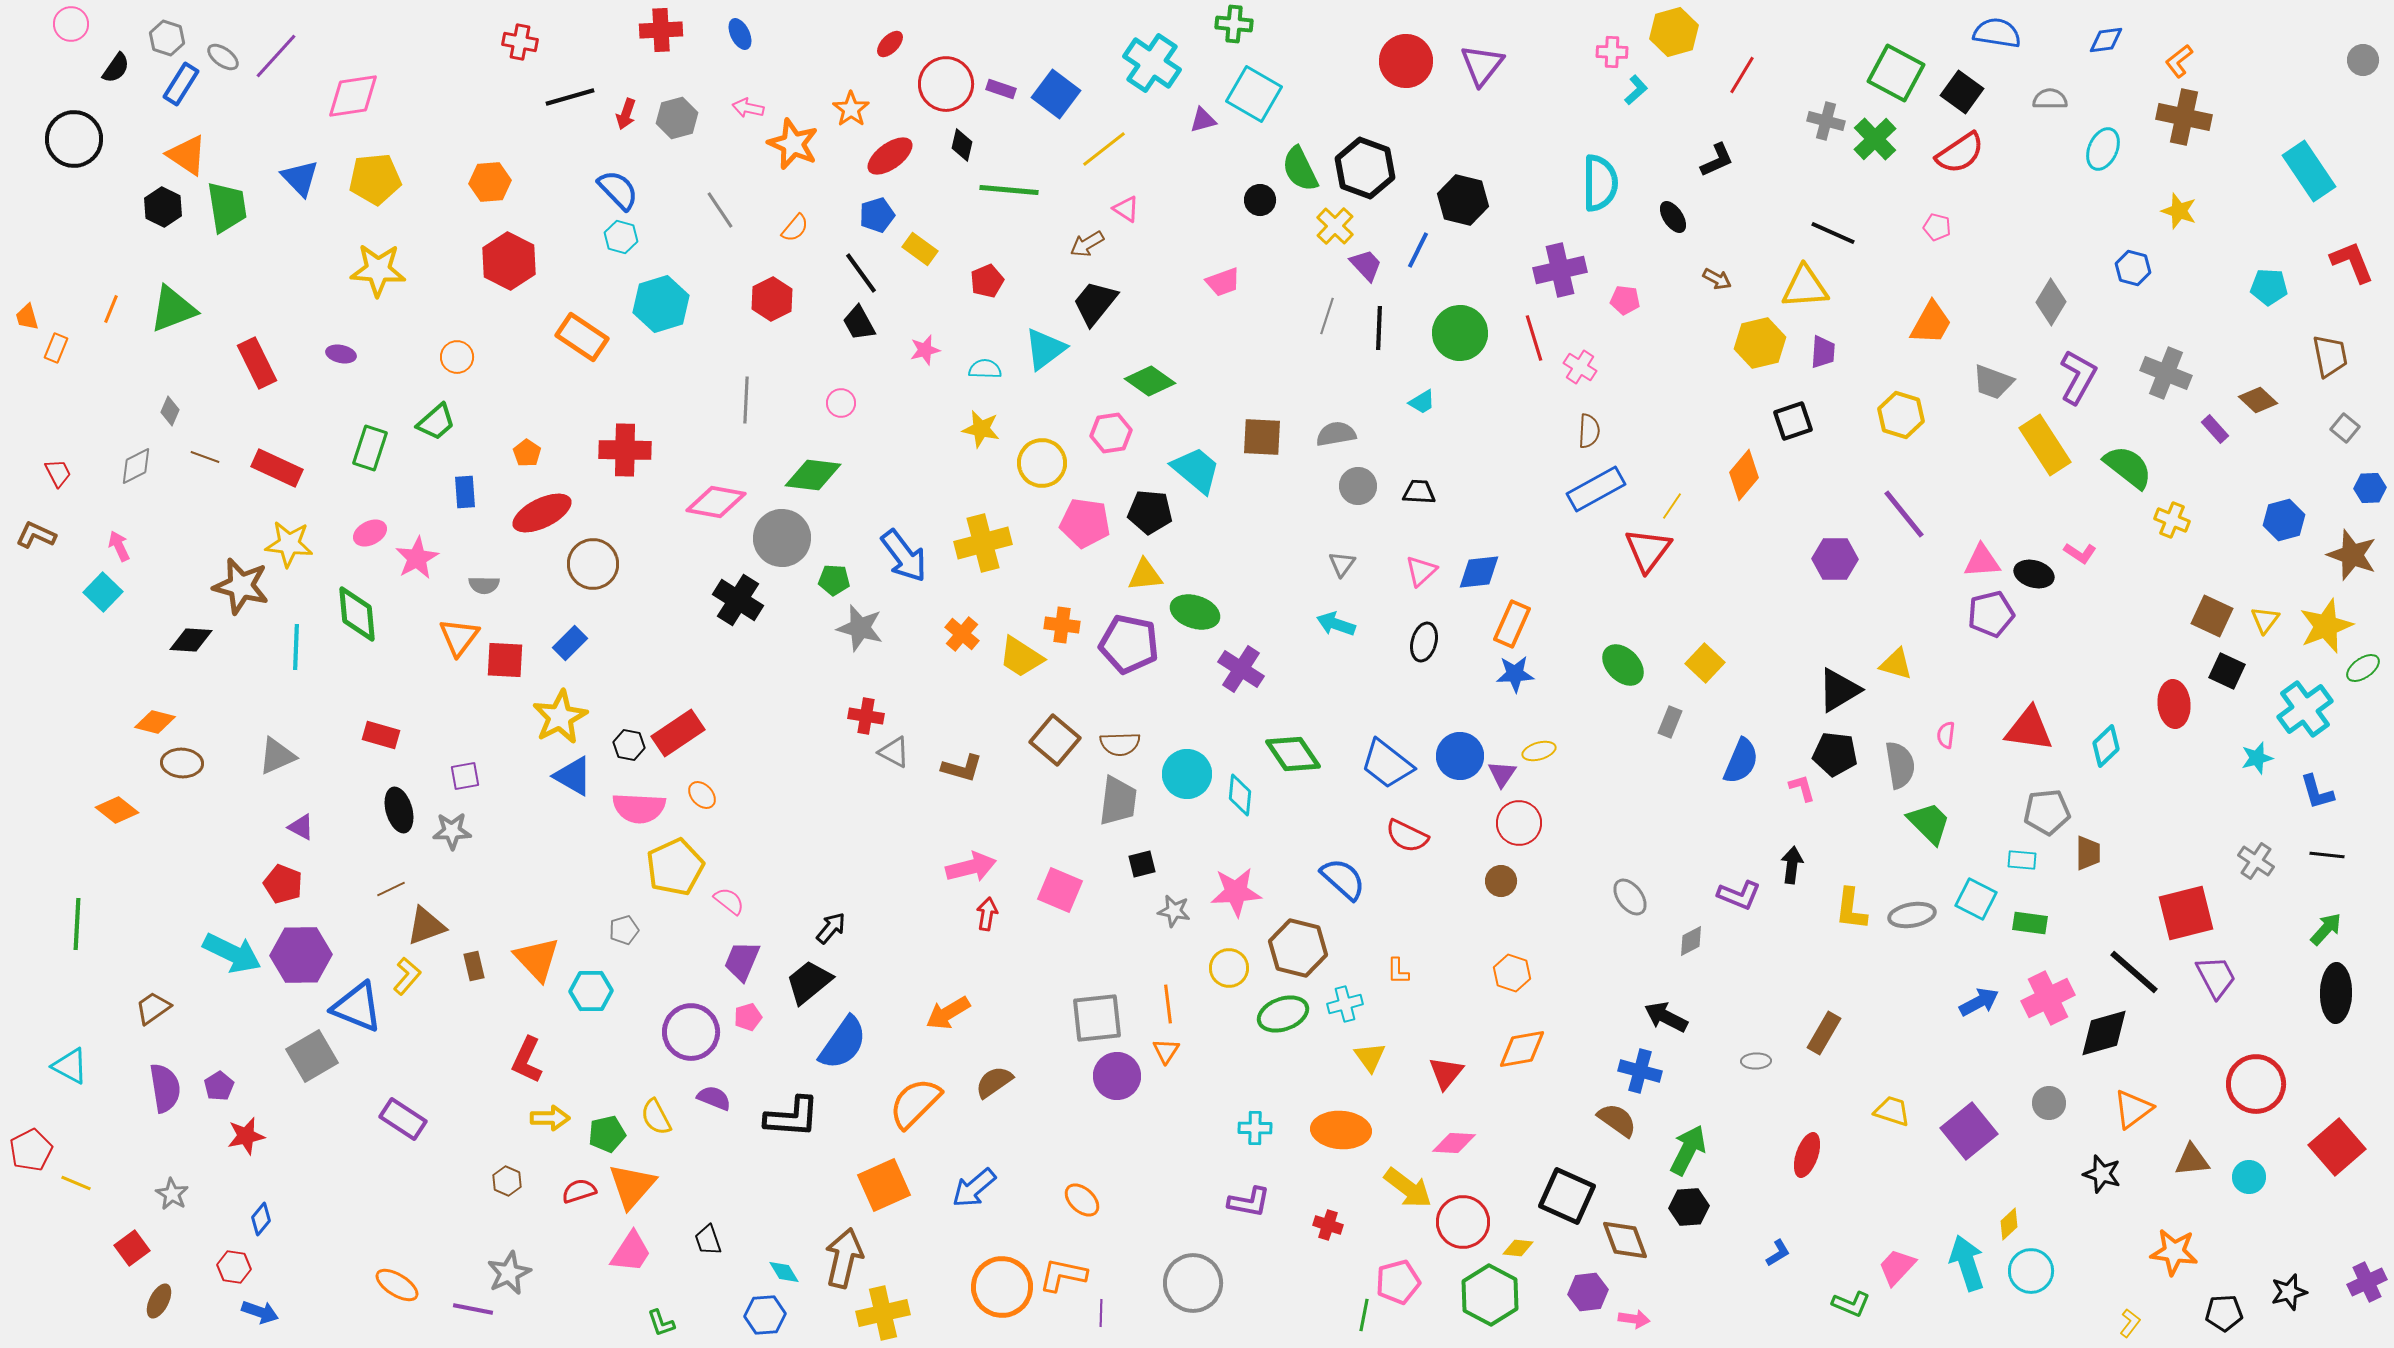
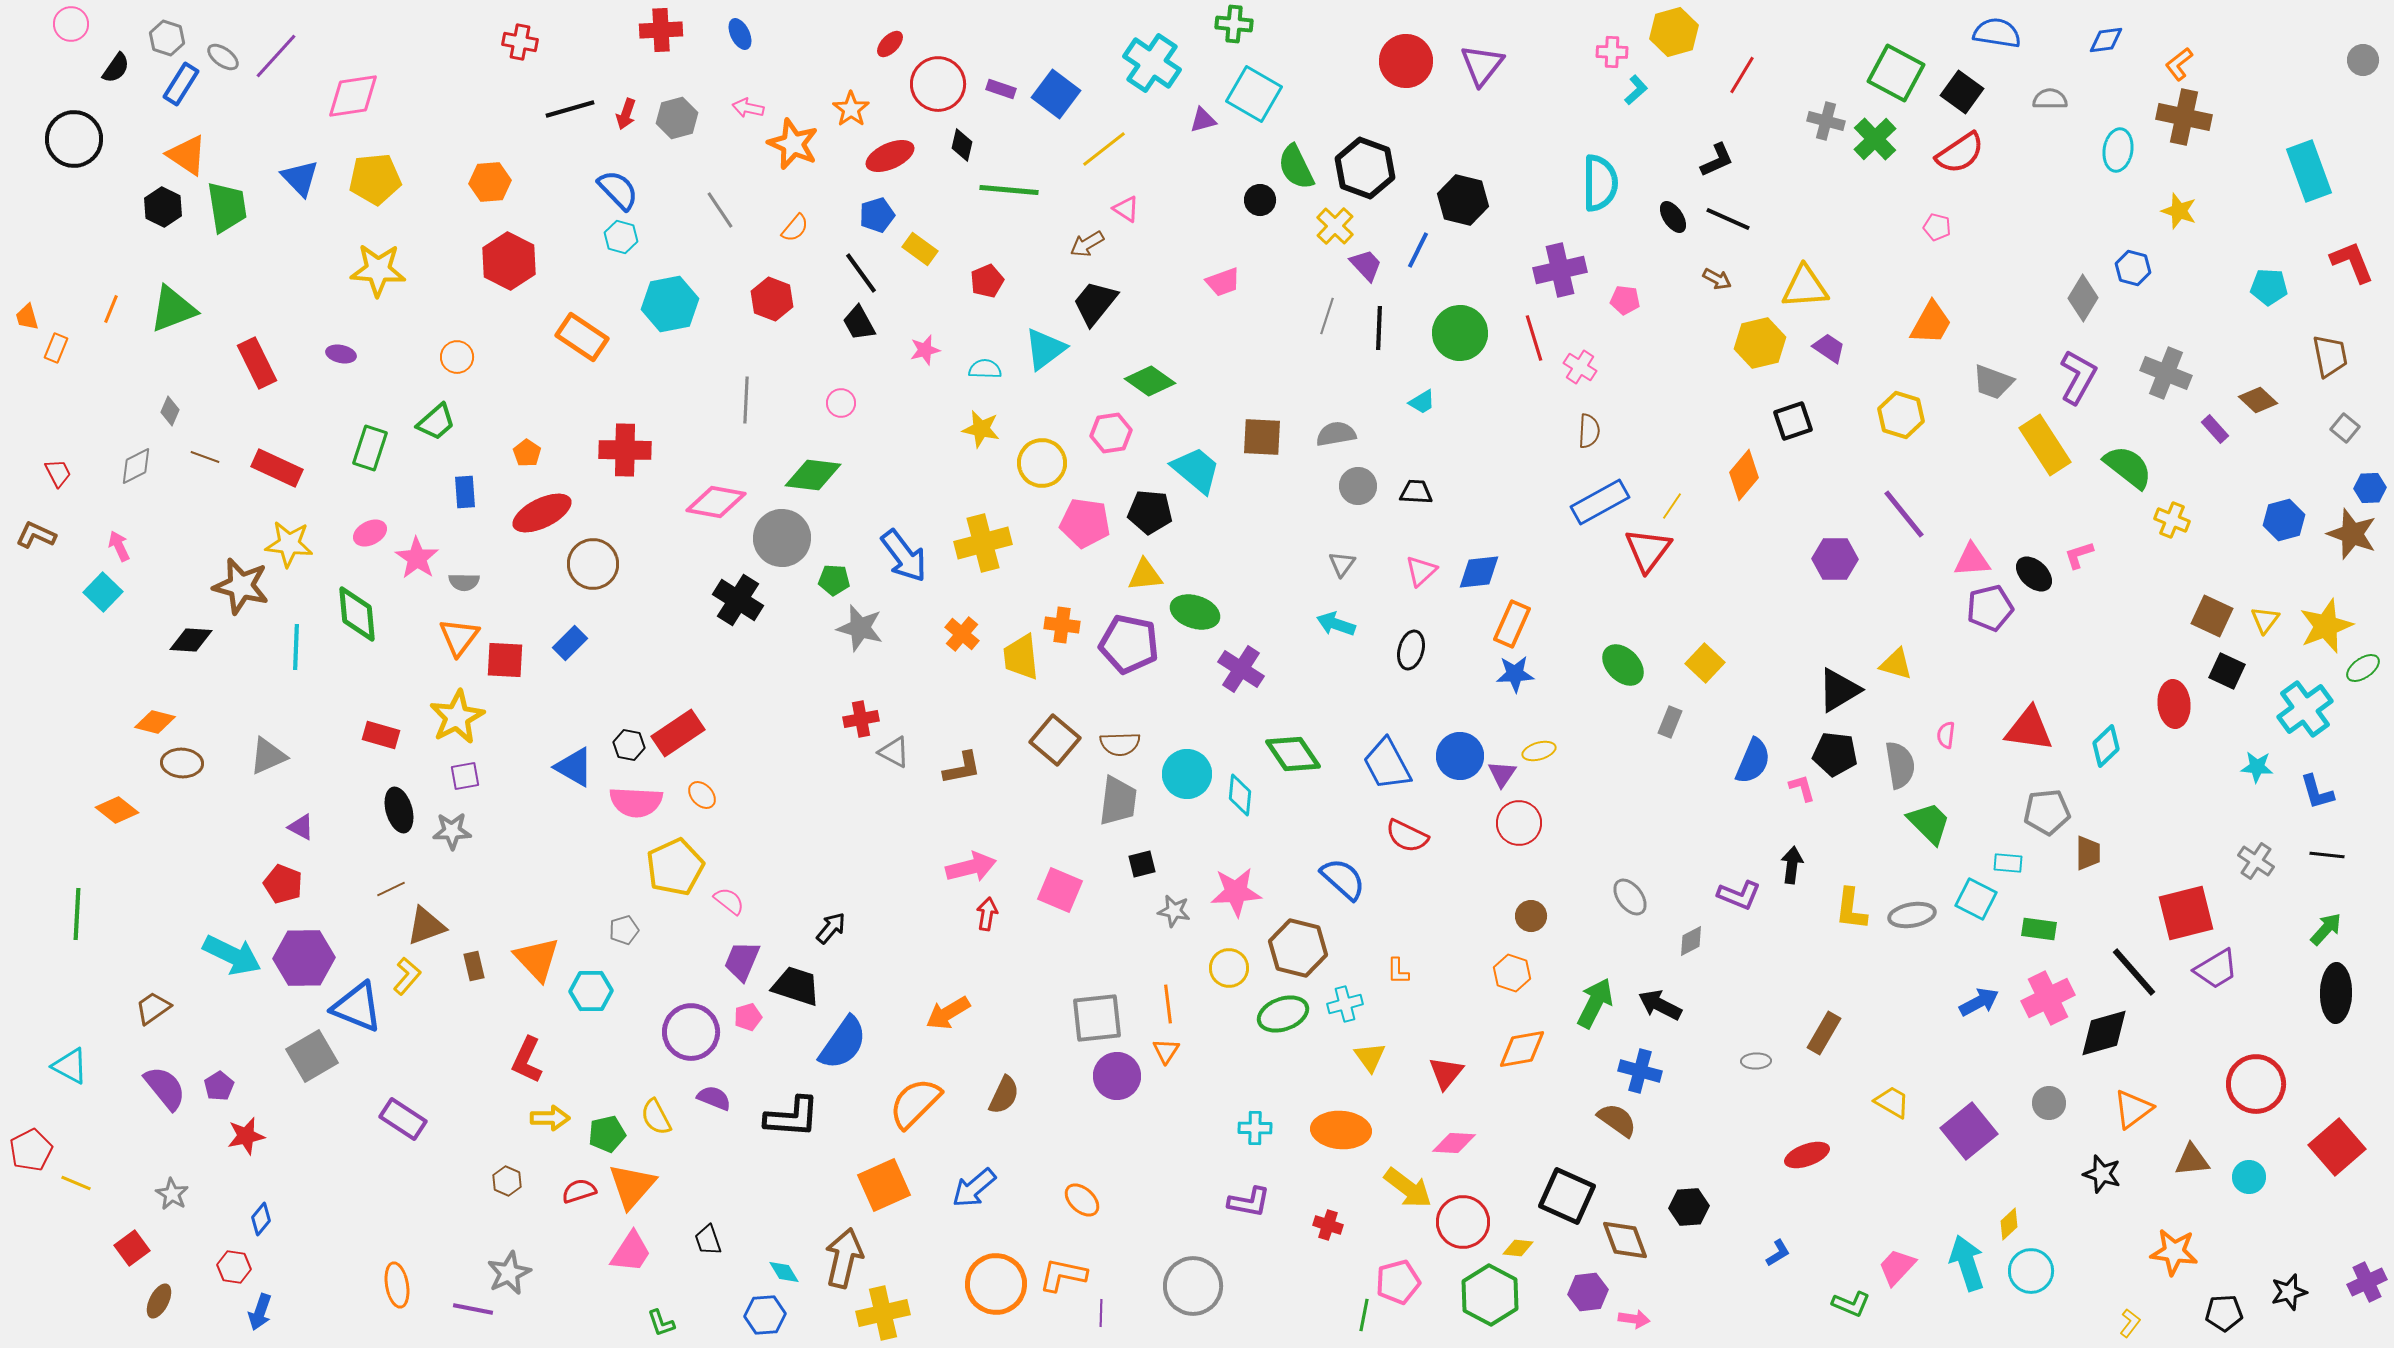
orange L-shape at (2179, 61): moved 3 px down
red circle at (946, 84): moved 8 px left
black line at (570, 97): moved 12 px down
cyan ellipse at (2103, 149): moved 15 px right, 1 px down; rotated 15 degrees counterclockwise
red ellipse at (890, 156): rotated 12 degrees clockwise
green semicircle at (1300, 169): moved 4 px left, 2 px up
cyan rectangle at (2309, 171): rotated 14 degrees clockwise
black line at (1833, 233): moved 105 px left, 14 px up
red hexagon at (772, 299): rotated 12 degrees counterclockwise
gray diamond at (2051, 302): moved 32 px right, 4 px up
cyan hexagon at (661, 304): moved 9 px right; rotated 6 degrees clockwise
purple trapezoid at (1823, 352): moved 6 px right, 4 px up; rotated 60 degrees counterclockwise
blue rectangle at (1596, 489): moved 4 px right, 13 px down
black trapezoid at (1419, 492): moved 3 px left
pink L-shape at (2080, 553): moved 1 px left, 2 px down; rotated 128 degrees clockwise
brown star at (2352, 555): moved 21 px up
pink star at (417, 558): rotated 9 degrees counterclockwise
pink triangle at (1982, 561): moved 10 px left, 1 px up
black ellipse at (2034, 574): rotated 27 degrees clockwise
gray semicircle at (484, 585): moved 20 px left, 3 px up
purple pentagon at (1991, 614): moved 1 px left, 6 px up
black ellipse at (1424, 642): moved 13 px left, 8 px down
yellow trapezoid at (1021, 657): rotated 51 degrees clockwise
red cross at (866, 716): moved 5 px left, 3 px down; rotated 20 degrees counterclockwise
yellow star at (560, 717): moved 103 px left
gray triangle at (277, 756): moved 9 px left
cyan star at (2257, 758): moved 9 px down; rotated 20 degrees clockwise
blue semicircle at (1741, 761): moved 12 px right
blue trapezoid at (1387, 764): rotated 24 degrees clockwise
brown L-shape at (962, 768): rotated 27 degrees counterclockwise
blue triangle at (573, 776): moved 1 px right, 9 px up
pink semicircle at (639, 808): moved 3 px left, 6 px up
cyan rectangle at (2022, 860): moved 14 px left, 3 px down
brown circle at (1501, 881): moved 30 px right, 35 px down
green rectangle at (2030, 923): moved 9 px right, 6 px down
green line at (77, 924): moved 10 px up
cyan arrow at (232, 953): moved 2 px down
purple hexagon at (301, 955): moved 3 px right, 3 px down
black line at (2134, 972): rotated 8 degrees clockwise
purple trapezoid at (2216, 977): moved 8 px up; rotated 87 degrees clockwise
black trapezoid at (809, 982): moved 13 px left, 4 px down; rotated 57 degrees clockwise
black arrow at (1666, 1017): moved 6 px left, 12 px up
brown semicircle at (994, 1082): moved 10 px right, 13 px down; rotated 150 degrees clockwise
purple semicircle at (165, 1088): rotated 30 degrees counterclockwise
yellow trapezoid at (1892, 1111): moved 9 px up; rotated 12 degrees clockwise
green arrow at (1688, 1150): moved 93 px left, 147 px up
red ellipse at (1807, 1155): rotated 51 degrees clockwise
gray circle at (1193, 1283): moved 3 px down
orange ellipse at (397, 1285): rotated 48 degrees clockwise
orange circle at (1002, 1287): moved 6 px left, 3 px up
blue arrow at (260, 1312): rotated 90 degrees clockwise
